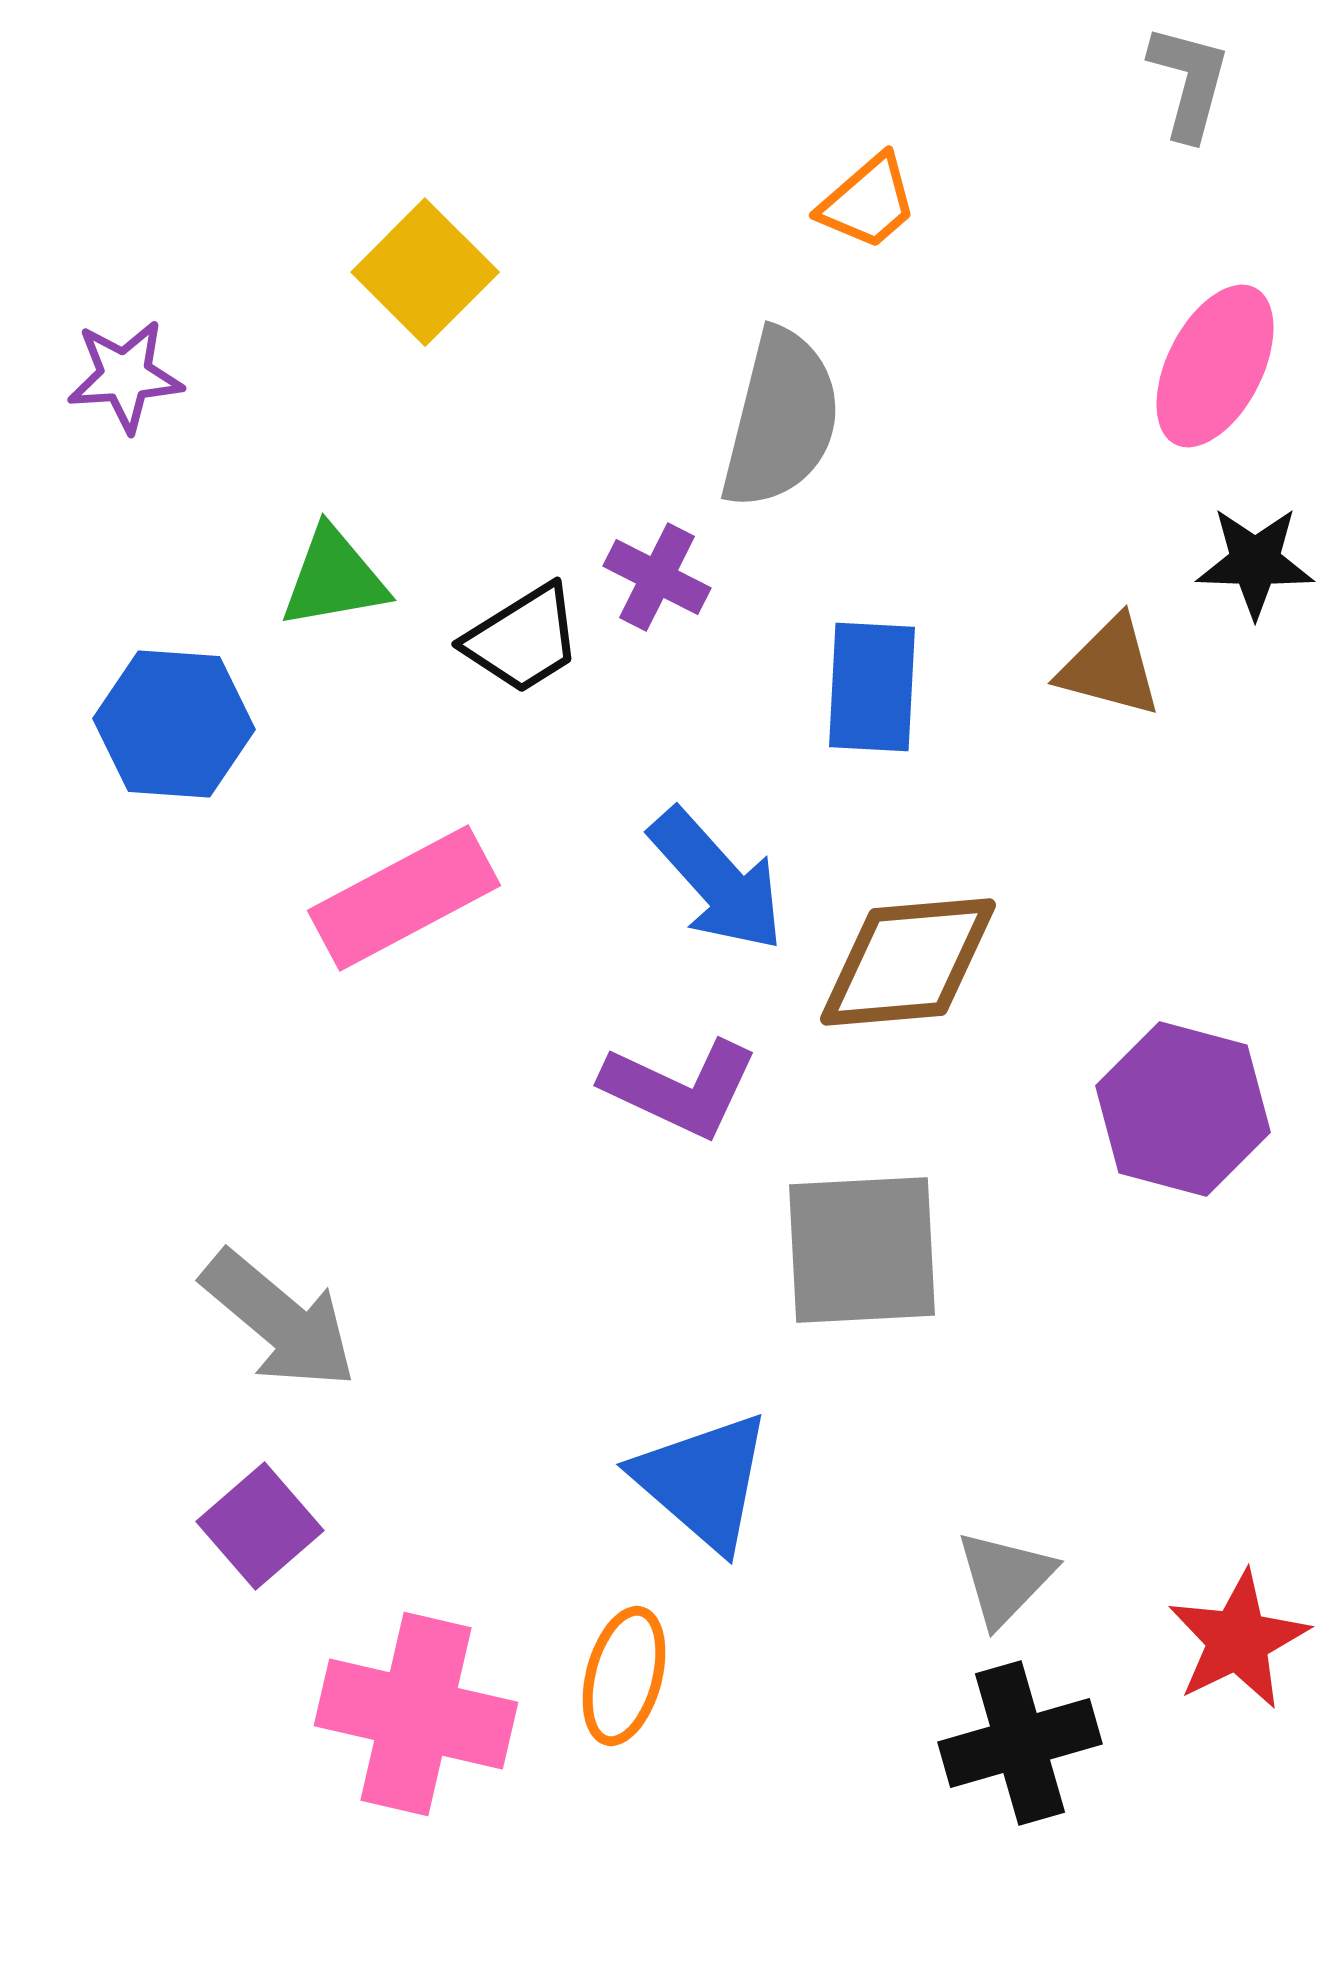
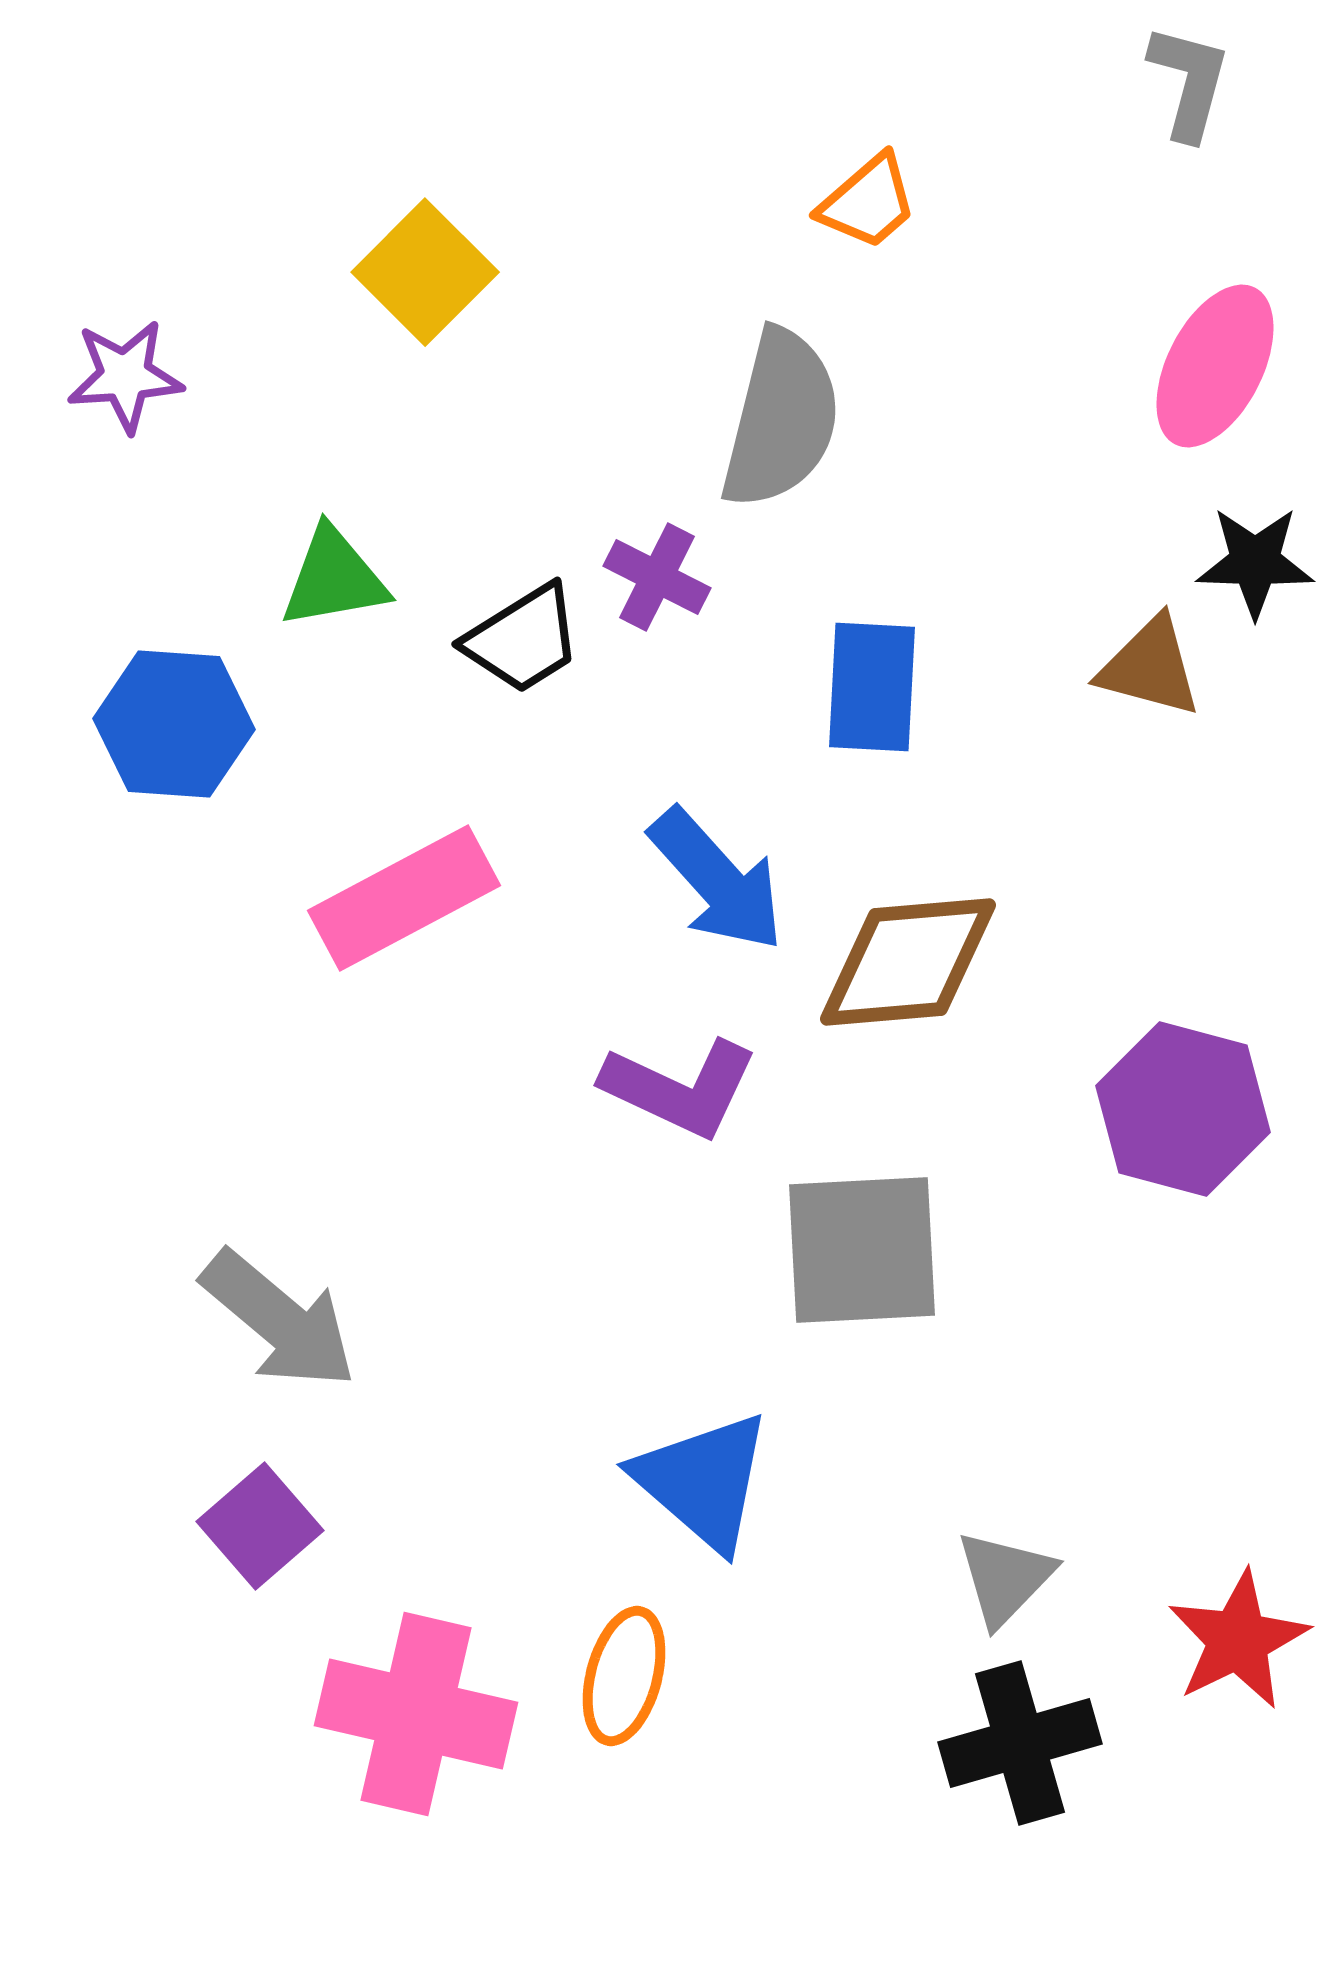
brown triangle: moved 40 px right
